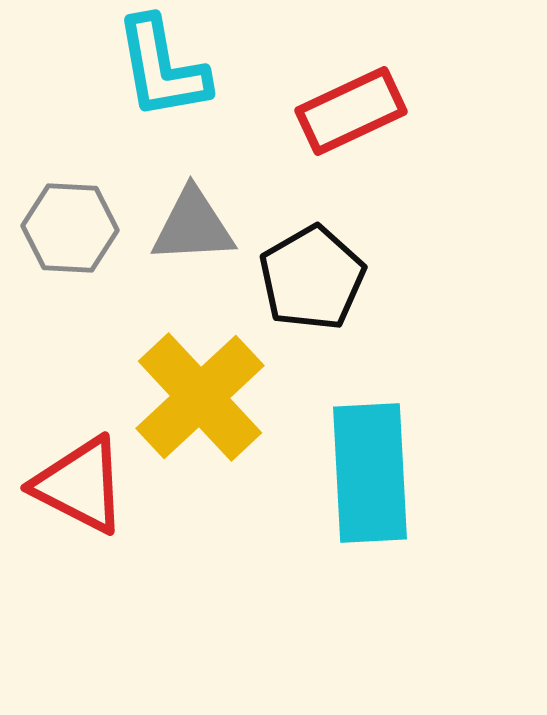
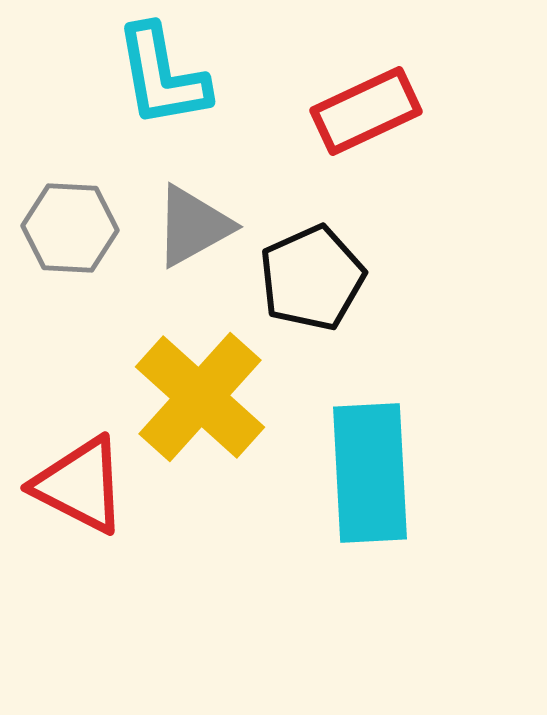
cyan L-shape: moved 8 px down
red rectangle: moved 15 px right
gray triangle: rotated 26 degrees counterclockwise
black pentagon: rotated 6 degrees clockwise
yellow cross: rotated 5 degrees counterclockwise
